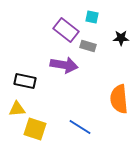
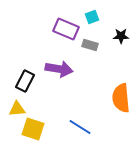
cyan square: rotated 32 degrees counterclockwise
purple rectangle: moved 1 px up; rotated 15 degrees counterclockwise
black star: moved 2 px up
gray rectangle: moved 2 px right, 1 px up
purple arrow: moved 5 px left, 4 px down
black rectangle: rotated 75 degrees counterclockwise
orange semicircle: moved 2 px right, 1 px up
yellow square: moved 2 px left
